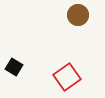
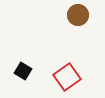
black square: moved 9 px right, 4 px down
